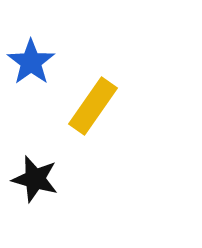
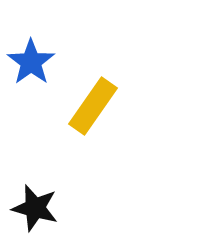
black star: moved 29 px down
